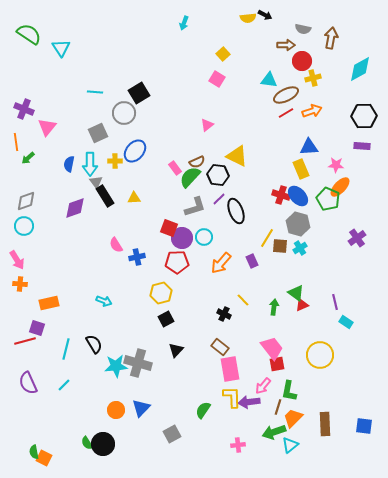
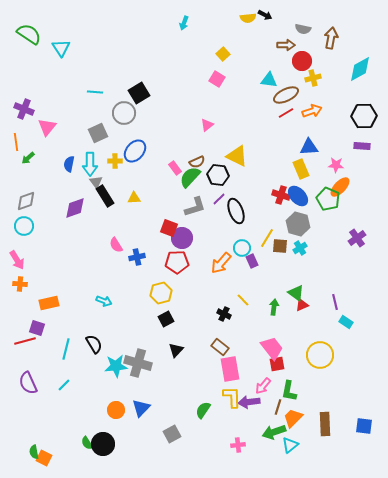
cyan circle at (204, 237): moved 38 px right, 11 px down
